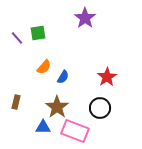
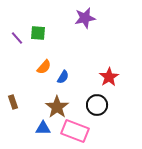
purple star: rotated 25 degrees clockwise
green square: rotated 14 degrees clockwise
red star: moved 2 px right
brown rectangle: moved 3 px left; rotated 32 degrees counterclockwise
black circle: moved 3 px left, 3 px up
blue triangle: moved 1 px down
